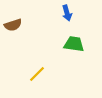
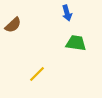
brown semicircle: rotated 24 degrees counterclockwise
green trapezoid: moved 2 px right, 1 px up
